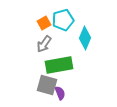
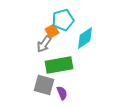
orange square: moved 8 px right, 8 px down
cyan diamond: rotated 35 degrees clockwise
gray square: moved 3 px left
purple semicircle: moved 2 px right
